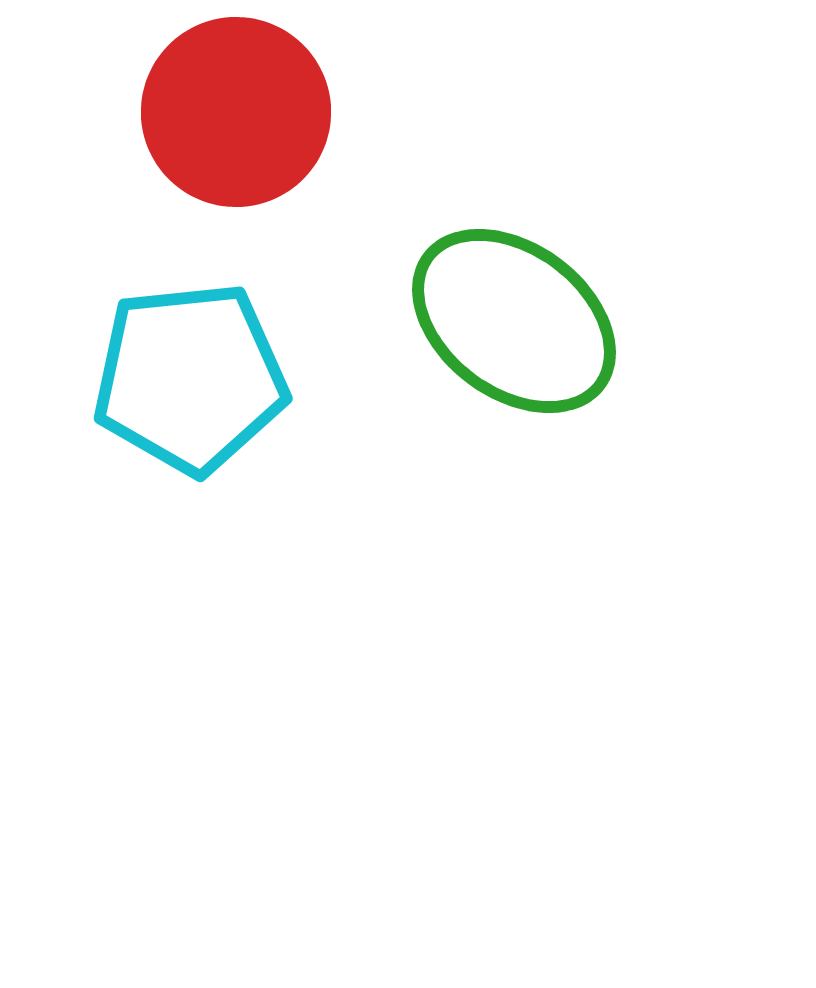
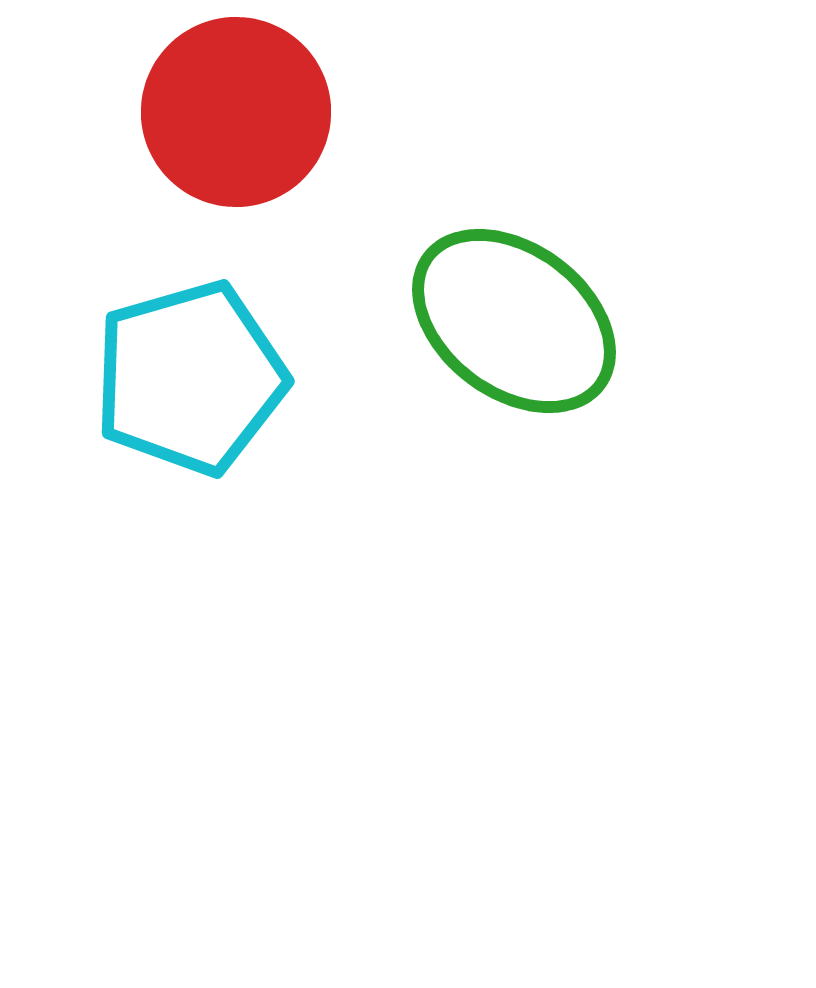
cyan pentagon: rotated 10 degrees counterclockwise
